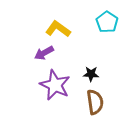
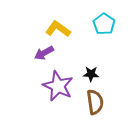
cyan pentagon: moved 3 px left, 2 px down
purple star: moved 3 px right, 1 px down
